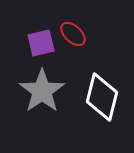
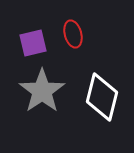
red ellipse: rotated 32 degrees clockwise
purple square: moved 8 px left
